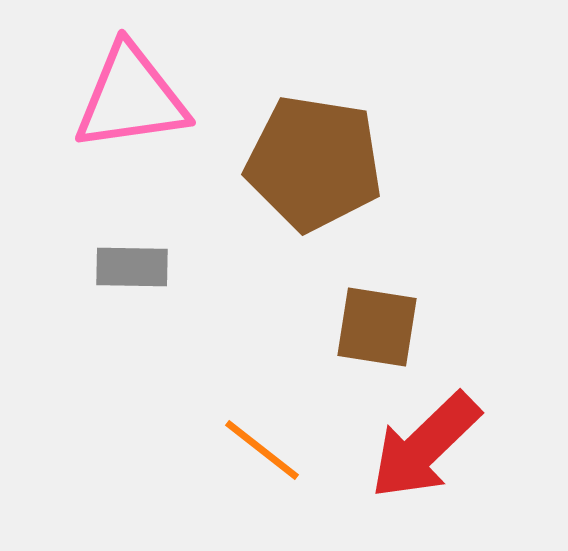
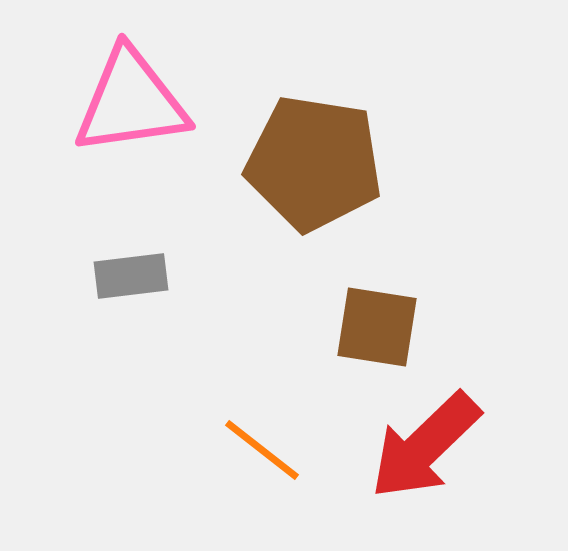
pink triangle: moved 4 px down
gray rectangle: moved 1 px left, 9 px down; rotated 8 degrees counterclockwise
